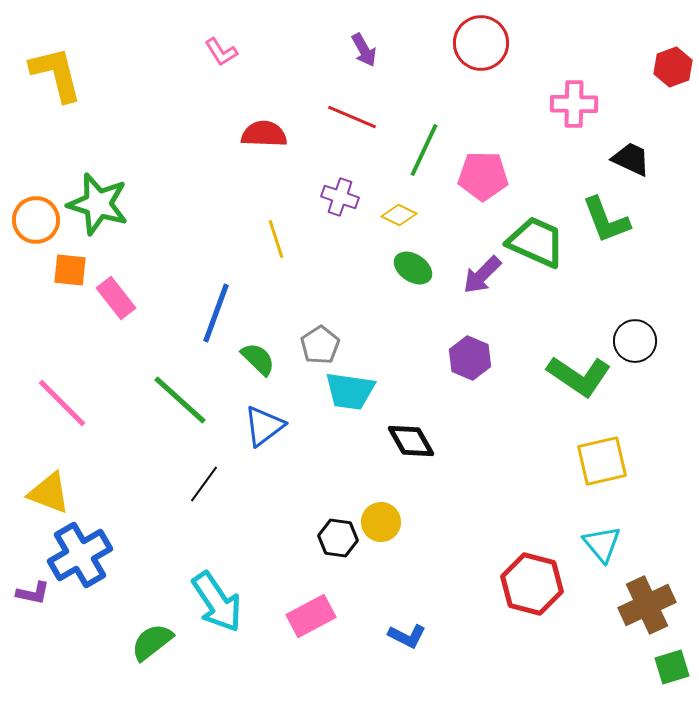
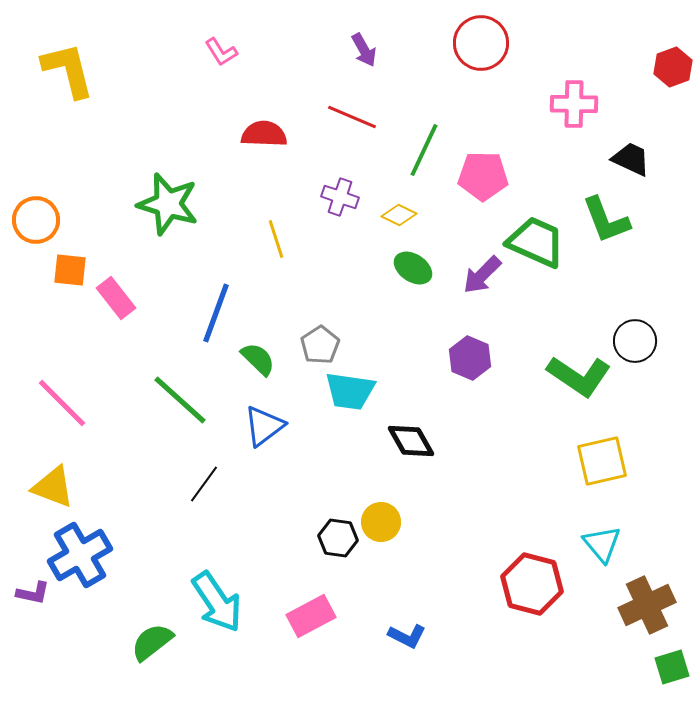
yellow L-shape at (56, 74): moved 12 px right, 4 px up
green star at (98, 204): moved 70 px right
yellow triangle at (49, 493): moved 4 px right, 6 px up
